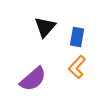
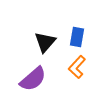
black triangle: moved 15 px down
